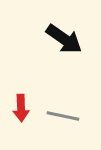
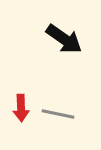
gray line: moved 5 px left, 2 px up
